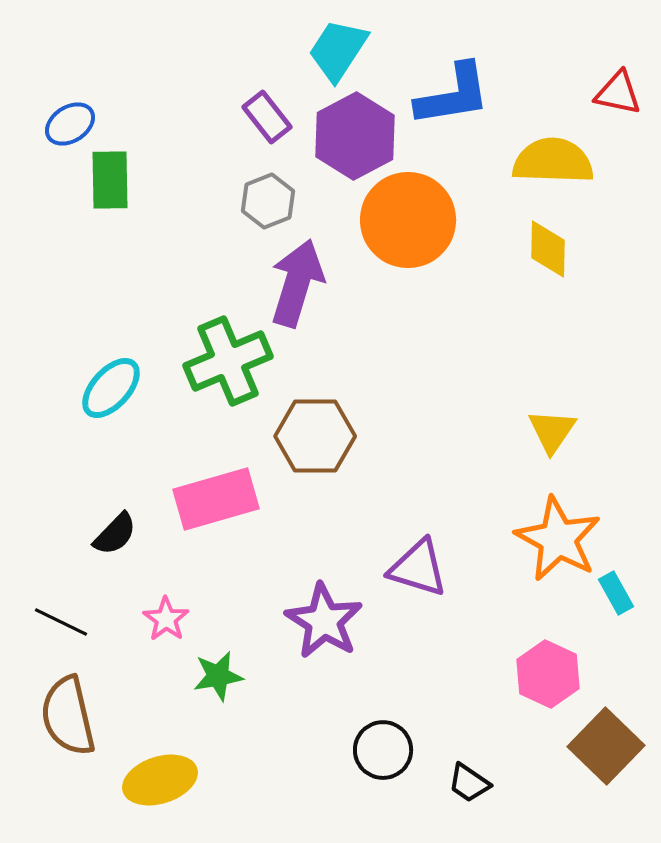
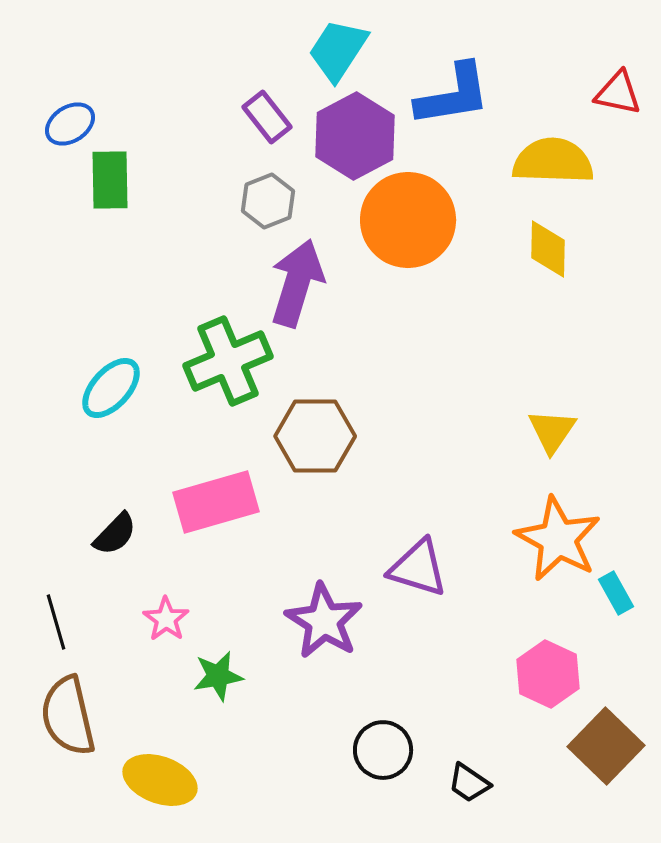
pink rectangle: moved 3 px down
black line: moved 5 px left; rotated 48 degrees clockwise
yellow ellipse: rotated 38 degrees clockwise
